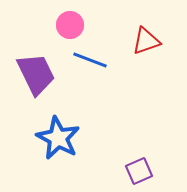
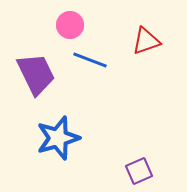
blue star: rotated 27 degrees clockwise
